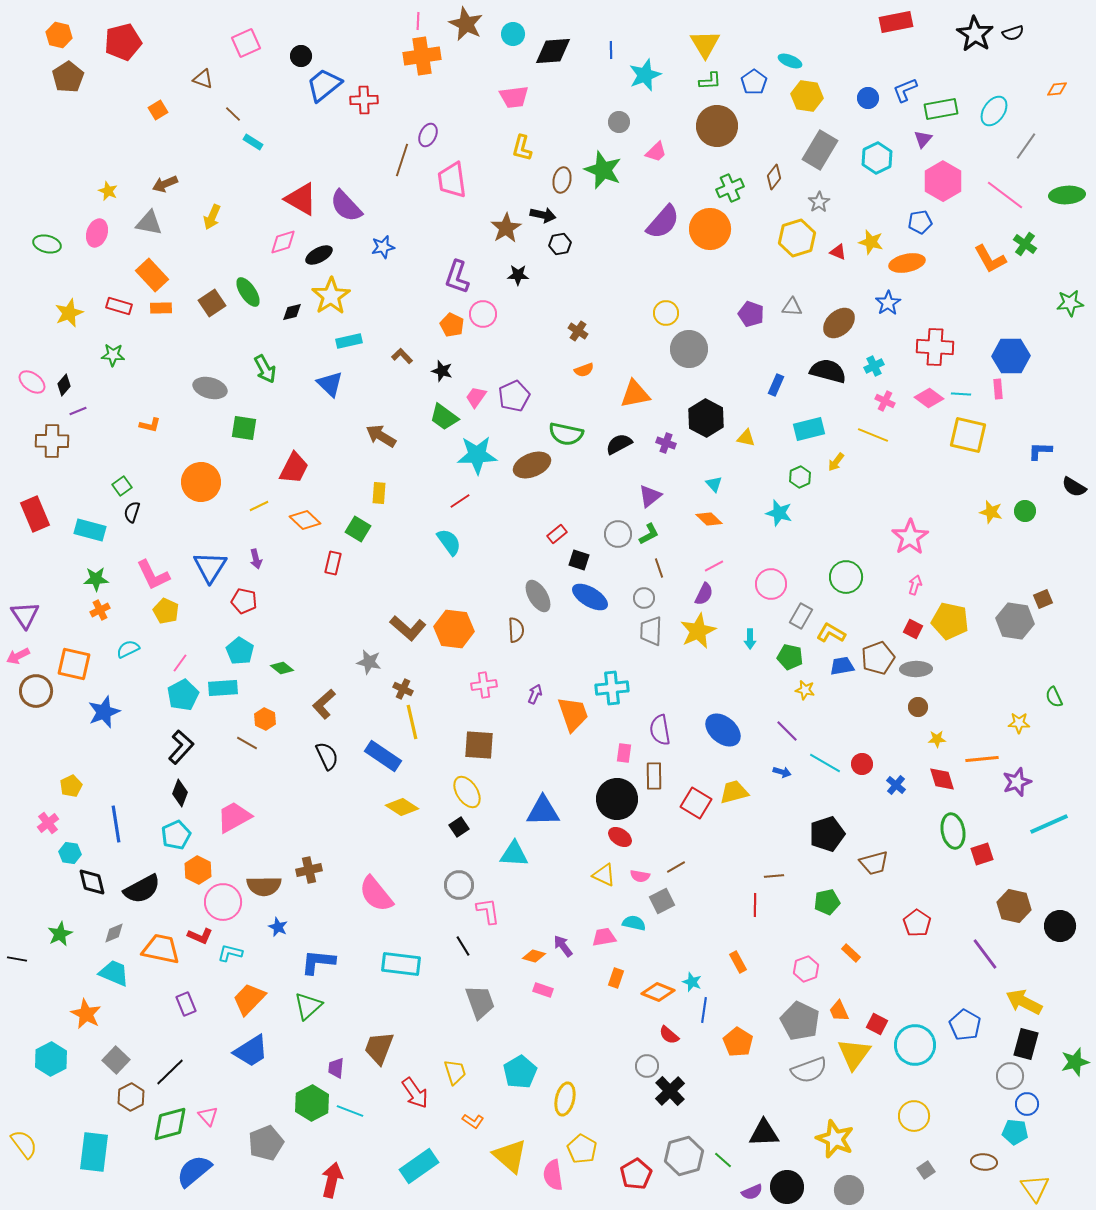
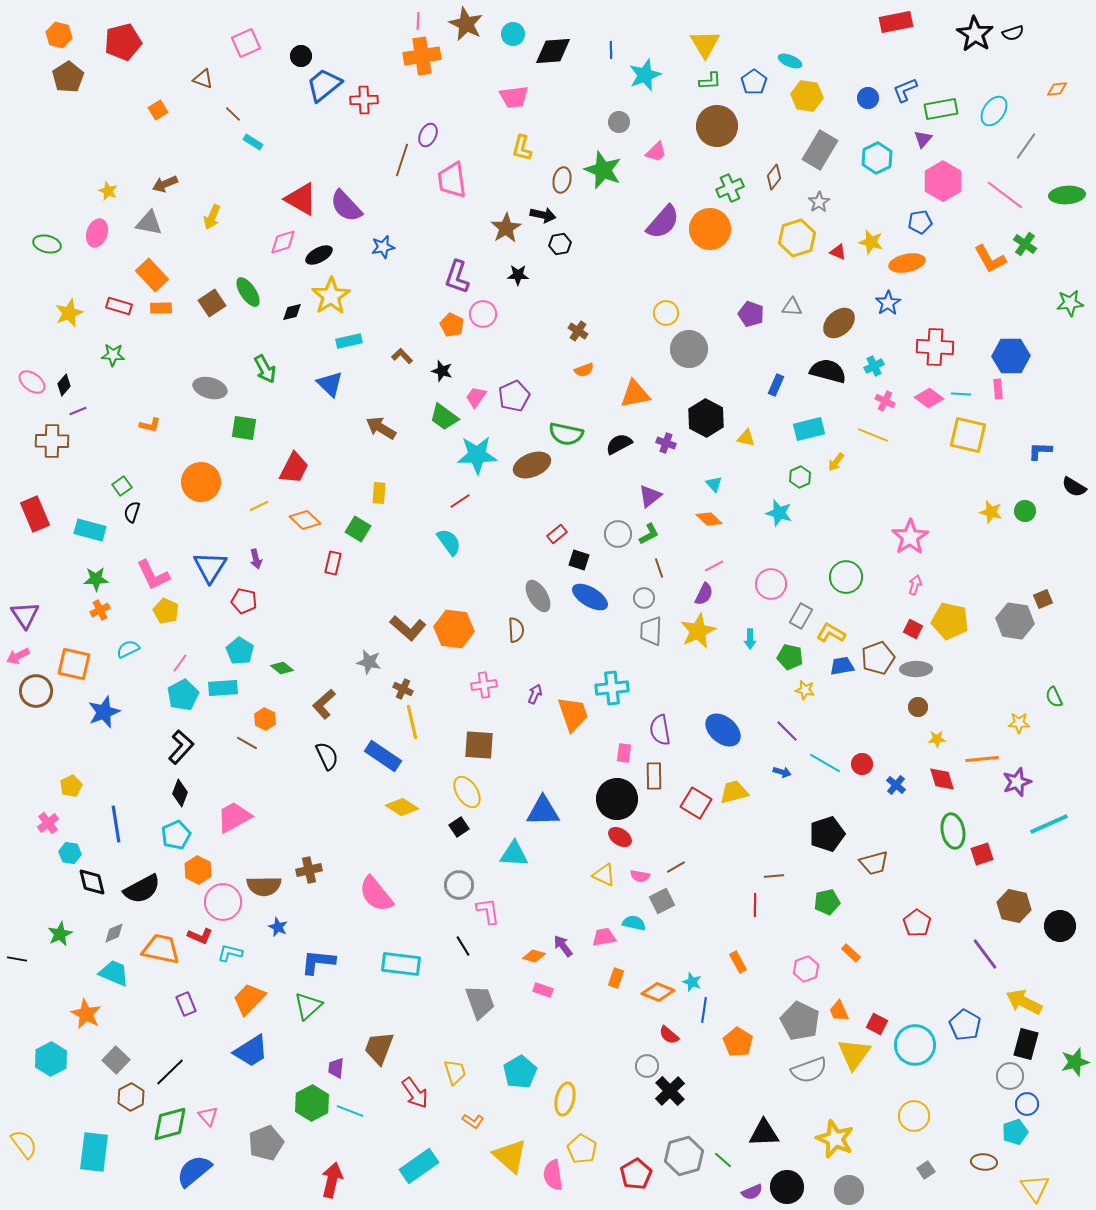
brown arrow at (381, 436): moved 8 px up
cyan pentagon at (1015, 1132): rotated 25 degrees counterclockwise
